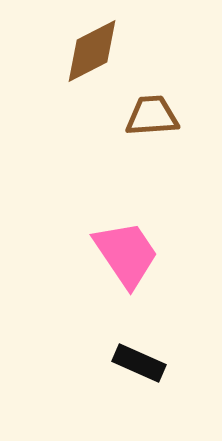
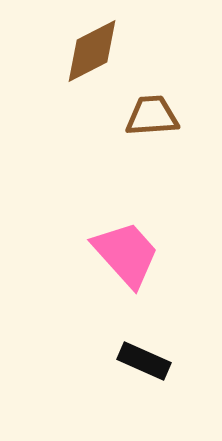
pink trapezoid: rotated 8 degrees counterclockwise
black rectangle: moved 5 px right, 2 px up
